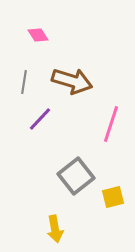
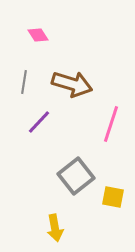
brown arrow: moved 3 px down
purple line: moved 1 px left, 3 px down
yellow square: rotated 25 degrees clockwise
yellow arrow: moved 1 px up
